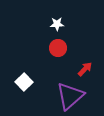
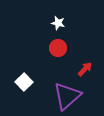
white star: moved 1 px right, 1 px up; rotated 16 degrees clockwise
purple triangle: moved 3 px left
